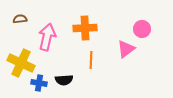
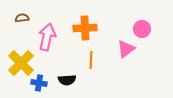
brown semicircle: moved 2 px right, 1 px up
yellow cross: rotated 20 degrees clockwise
black semicircle: moved 3 px right
